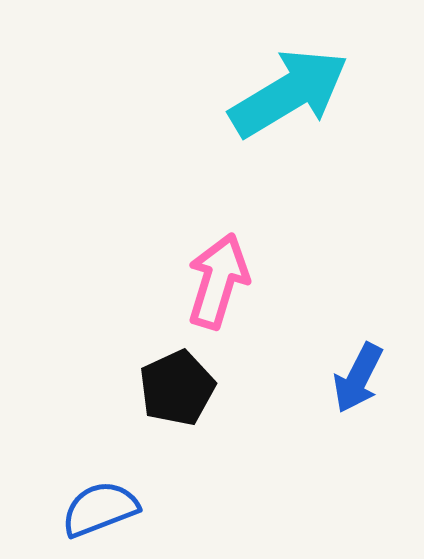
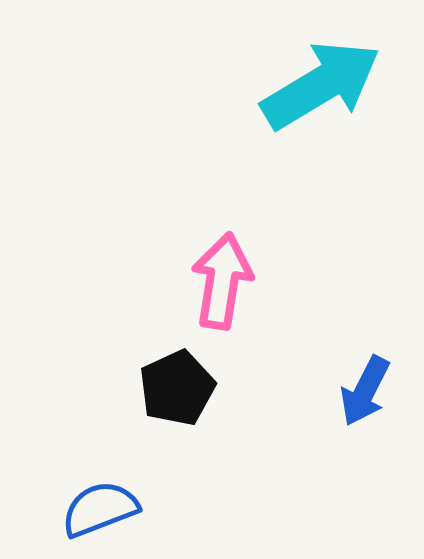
cyan arrow: moved 32 px right, 8 px up
pink arrow: moved 4 px right; rotated 8 degrees counterclockwise
blue arrow: moved 7 px right, 13 px down
